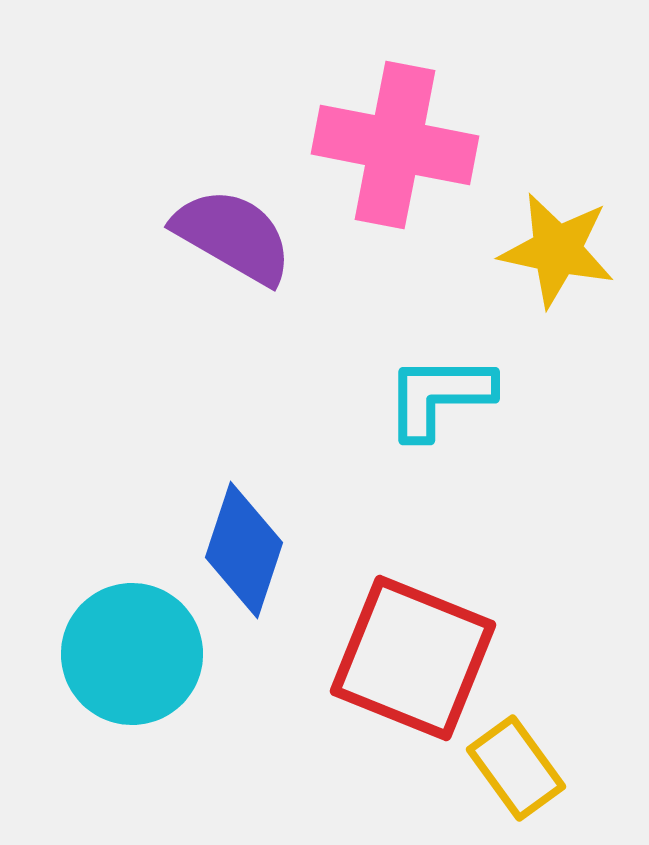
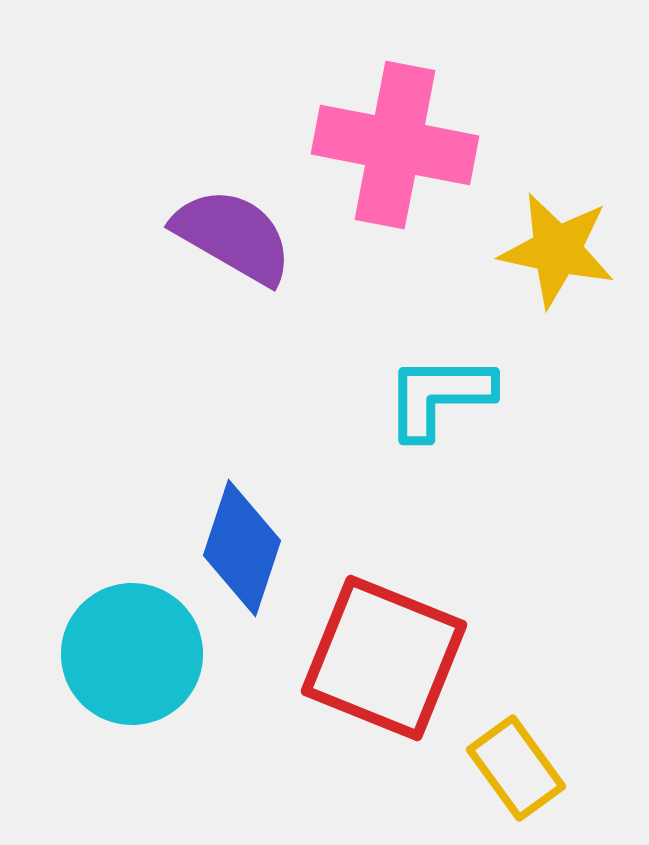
blue diamond: moved 2 px left, 2 px up
red square: moved 29 px left
